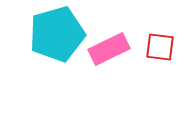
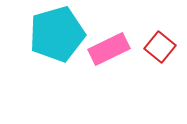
red square: rotated 32 degrees clockwise
